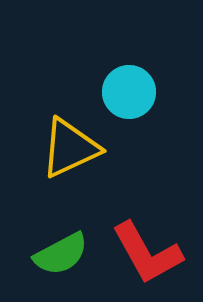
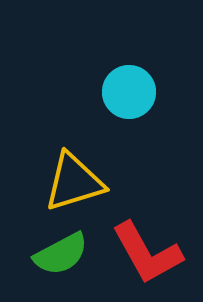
yellow triangle: moved 4 px right, 34 px down; rotated 8 degrees clockwise
